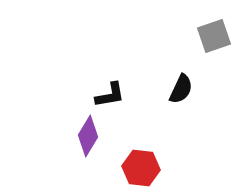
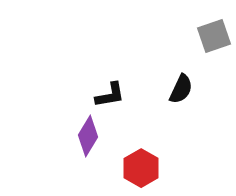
red hexagon: rotated 24 degrees clockwise
